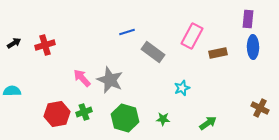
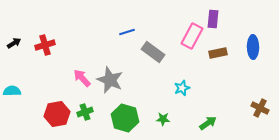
purple rectangle: moved 35 px left
green cross: moved 1 px right
